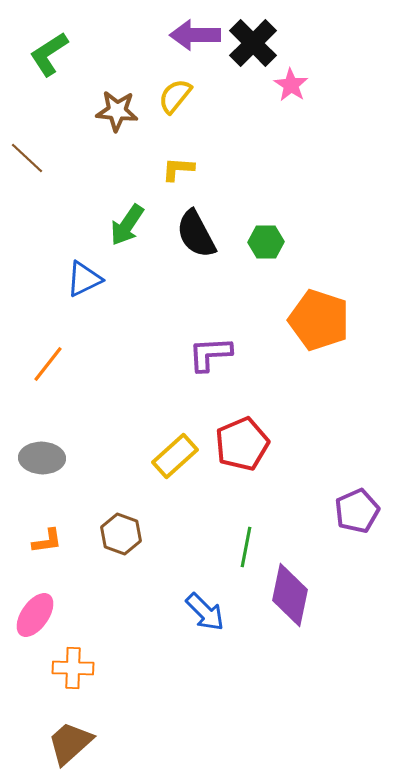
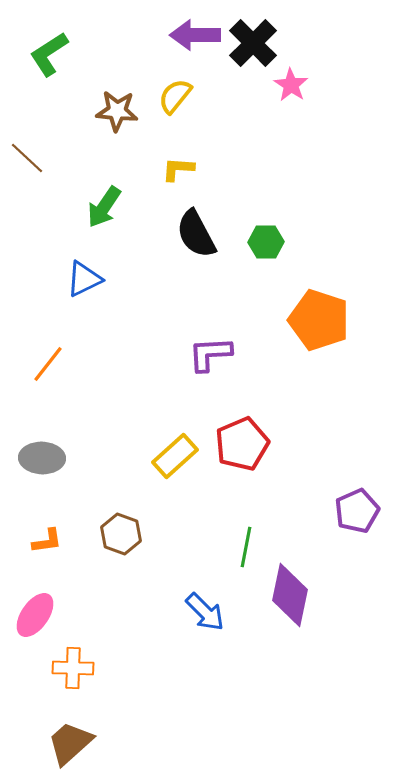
green arrow: moved 23 px left, 18 px up
